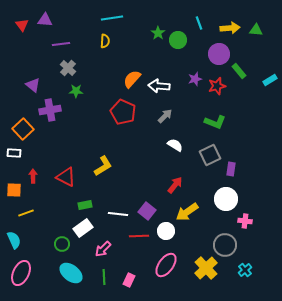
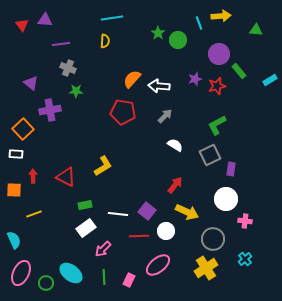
yellow arrow at (230, 28): moved 9 px left, 12 px up
gray cross at (68, 68): rotated 21 degrees counterclockwise
purple triangle at (33, 85): moved 2 px left, 2 px up
red pentagon at (123, 112): rotated 15 degrees counterclockwise
green L-shape at (215, 122): moved 2 px right, 3 px down; rotated 130 degrees clockwise
white rectangle at (14, 153): moved 2 px right, 1 px down
yellow arrow at (187, 212): rotated 120 degrees counterclockwise
yellow line at (26, 213): moved 8 px right, 1 px down
white rectangle at (83, 228): moved 3 px right
green circle at (62, 244): moved 16 px left, 39 px down
gray circle at (225, 245): moved 12 px left, 6 px up
pink ellipse at (166, 265): moved 8 px left; rotated 15 degrees clockwise
yellow cross at (206, 268): rotated 10 degrees clockwise
cyan cross at (245, 270): moved 11 px up
